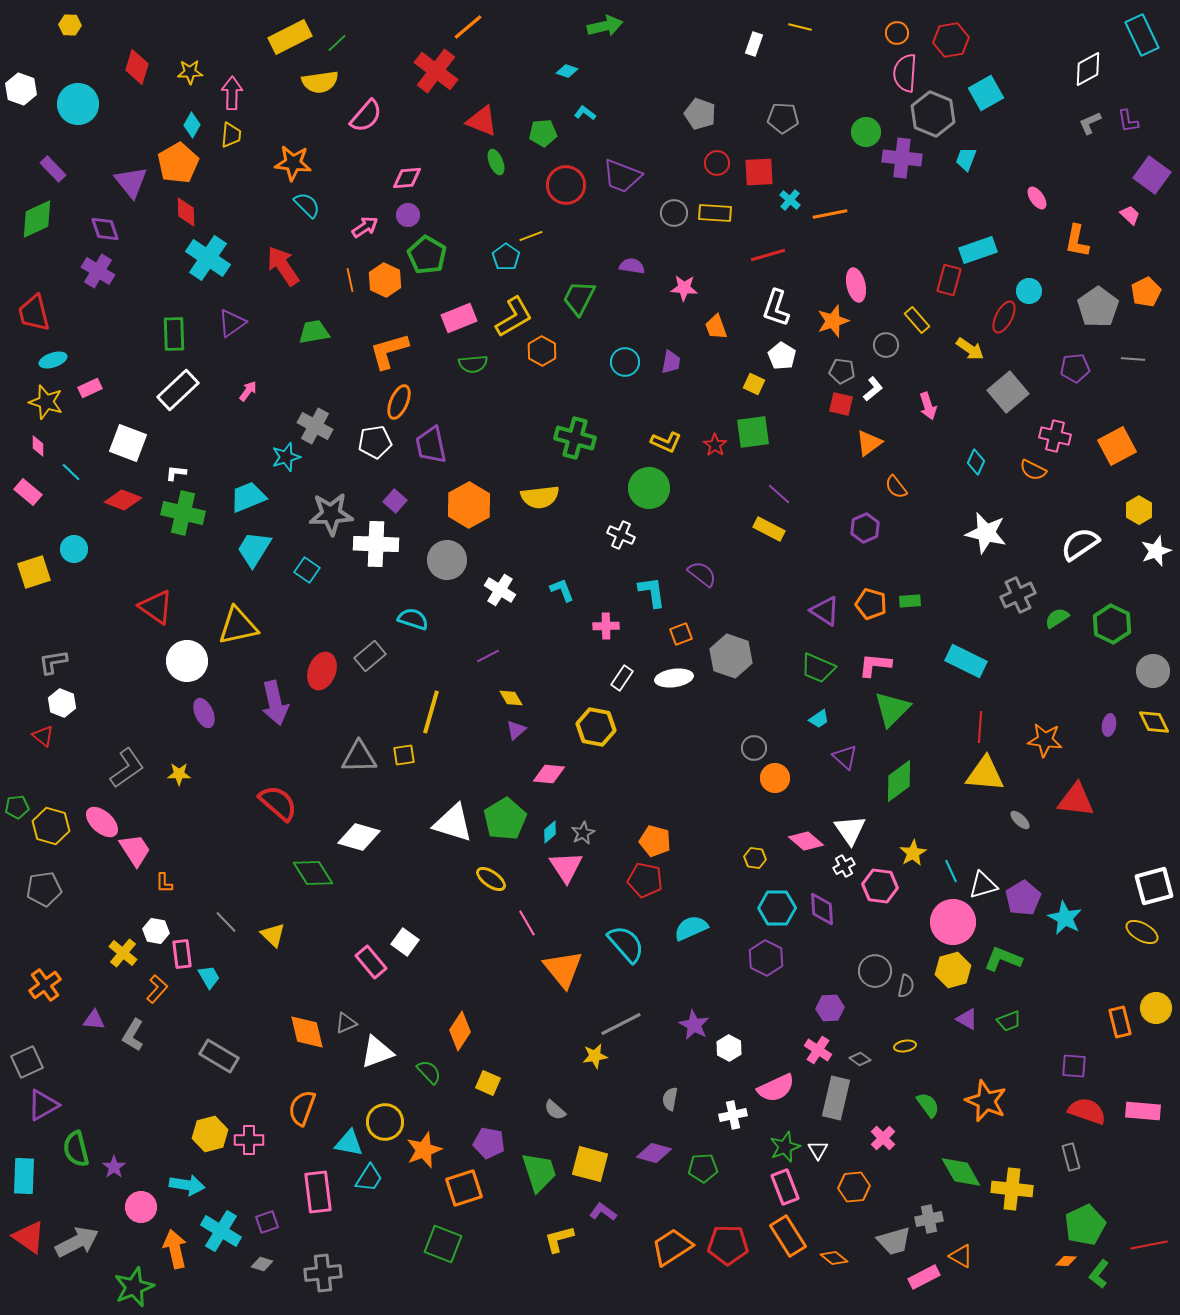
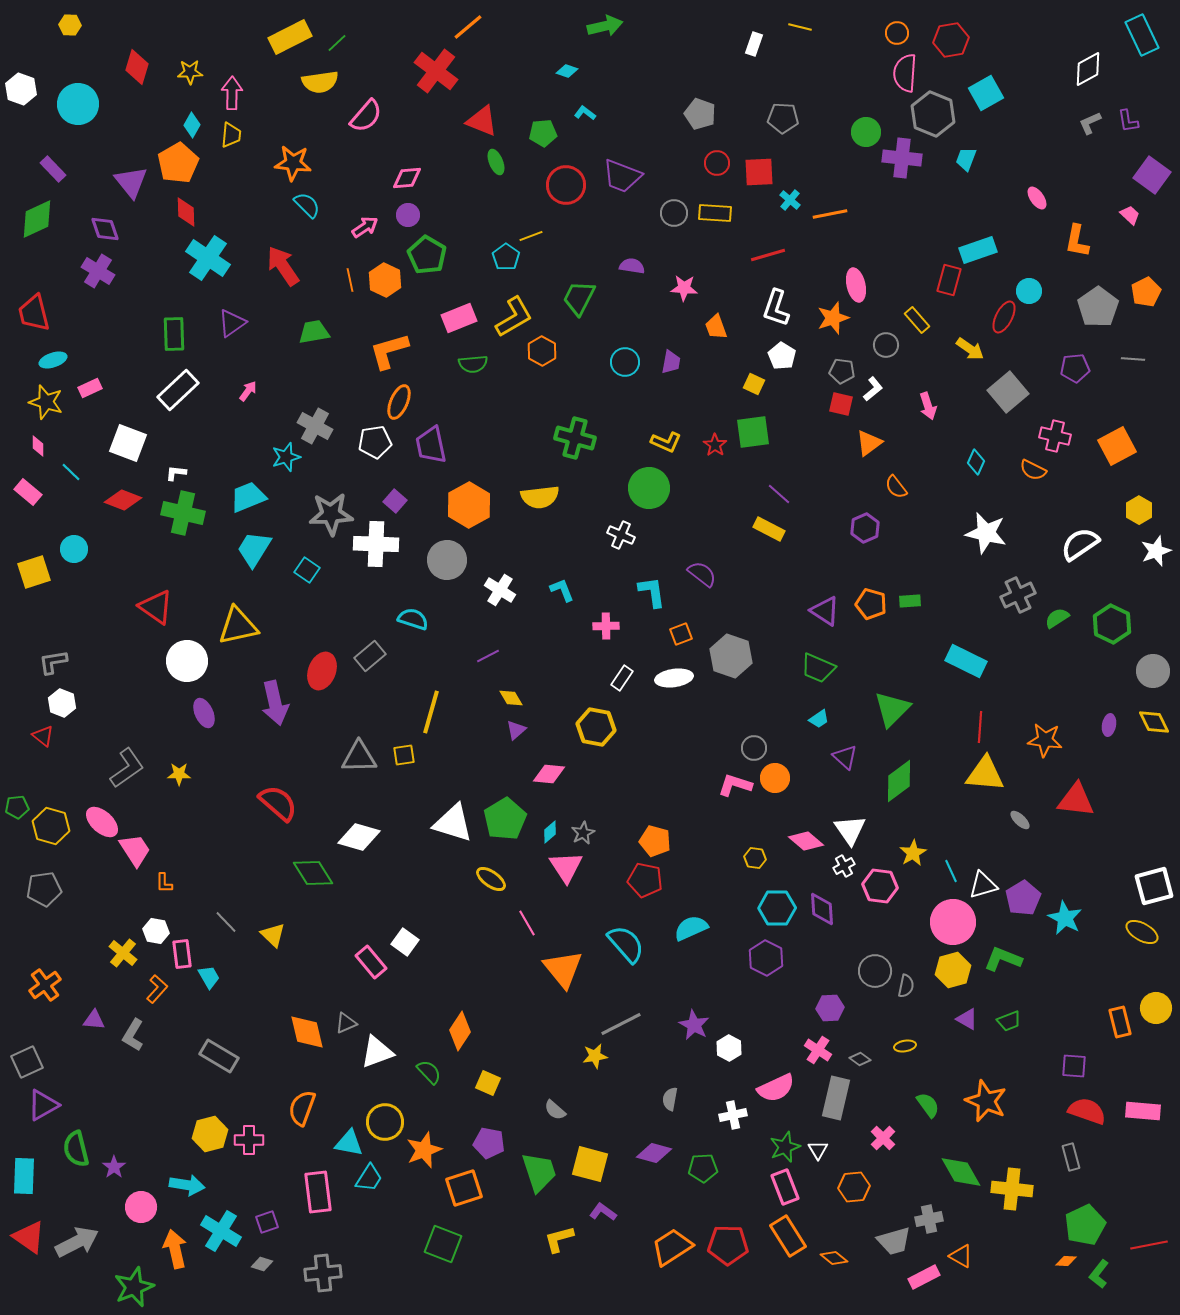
orange star at (833, 321): moved 3 px up
pink L-shape at (875, 665): moved 140 px left, 120 px down; rotated 12 degrees clockwise
